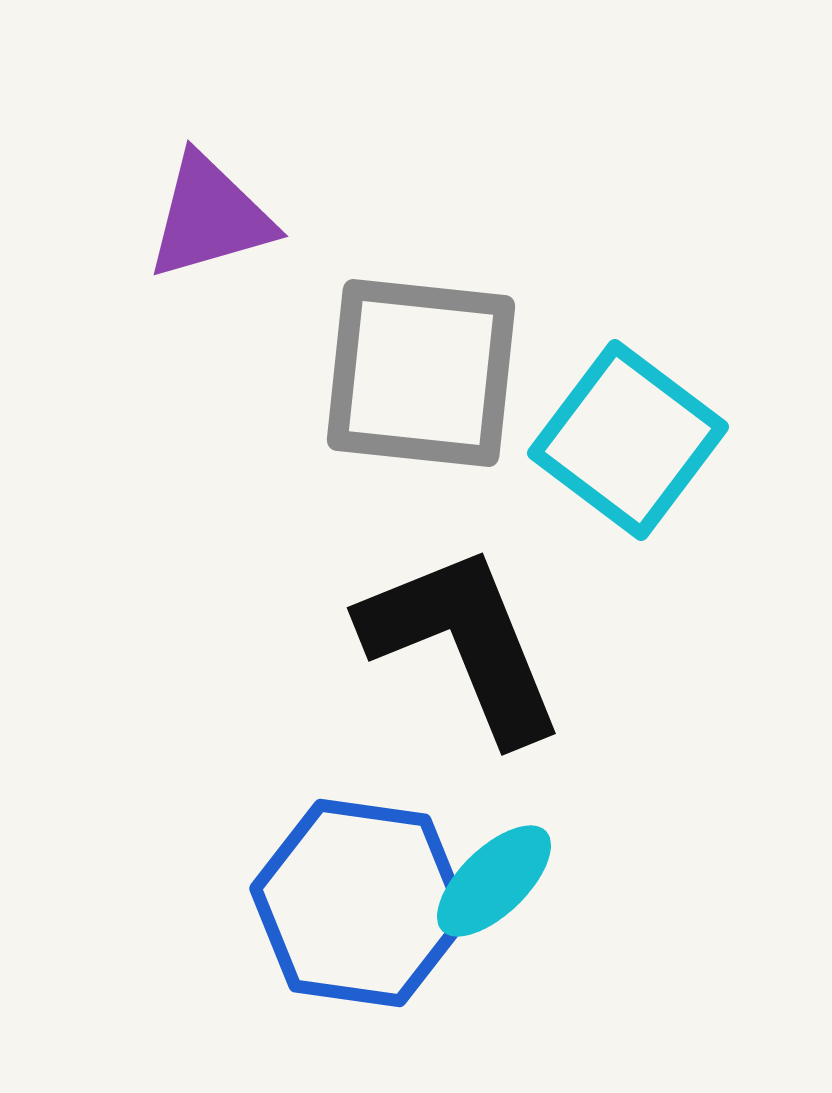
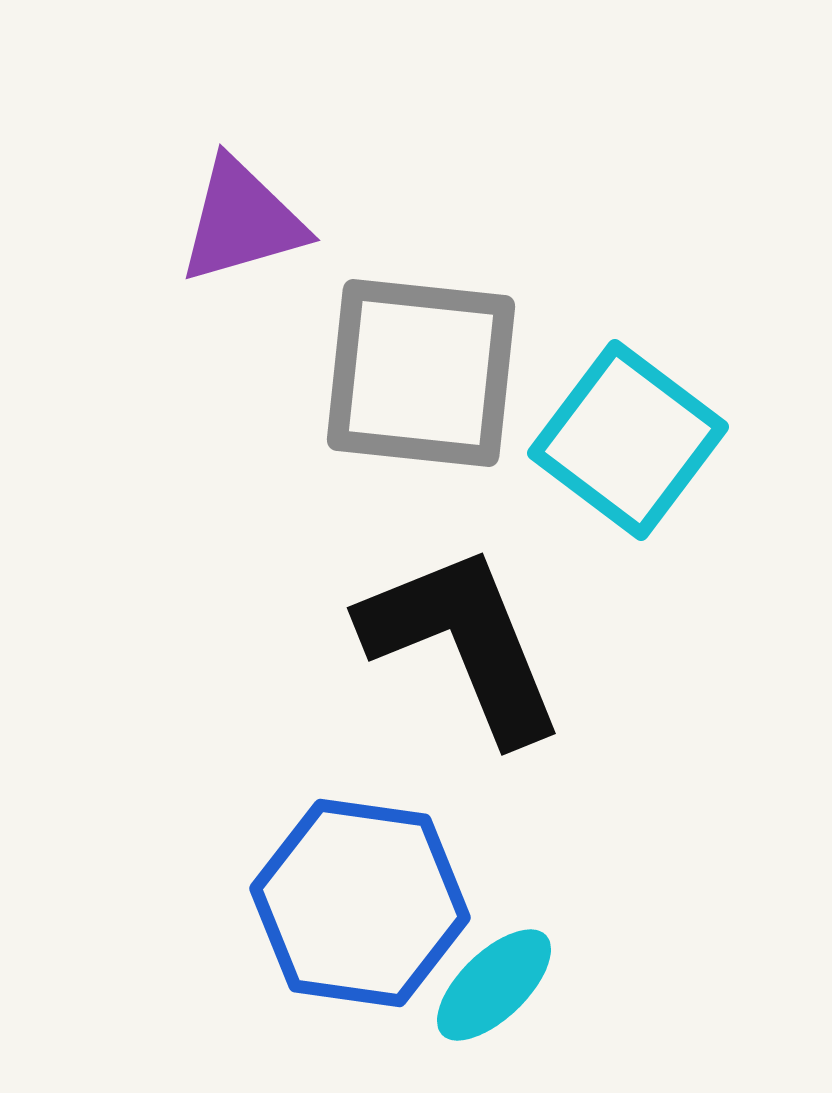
purple triangle: moved 32 px right, 4 px down
cyan ellipse: moved 104 px down
